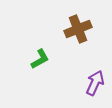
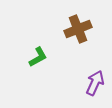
green L-shape: moved 2 px left, 2 px up
